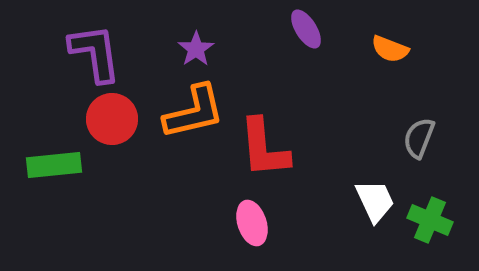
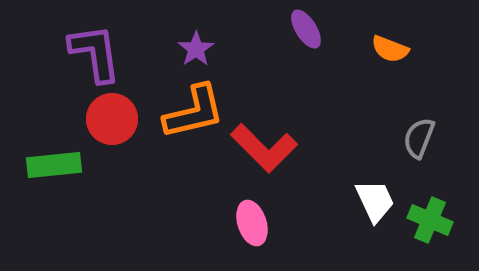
red L-shape: rotated 40 degrees counterclockwise
